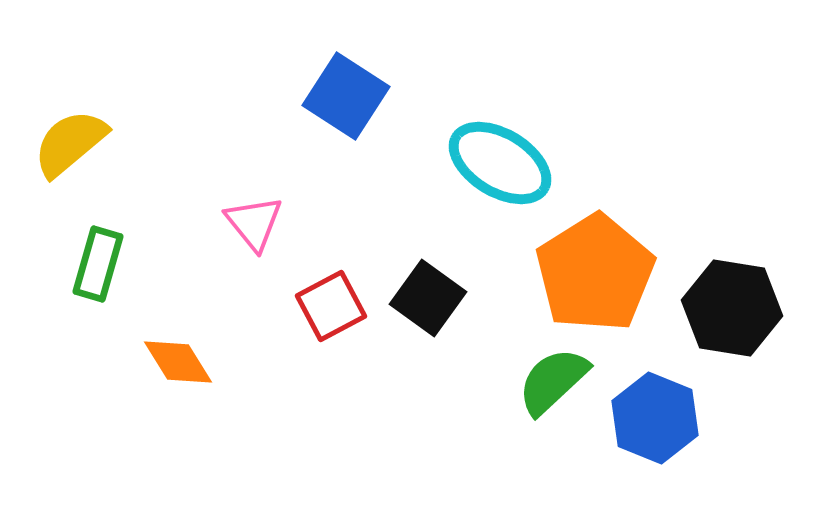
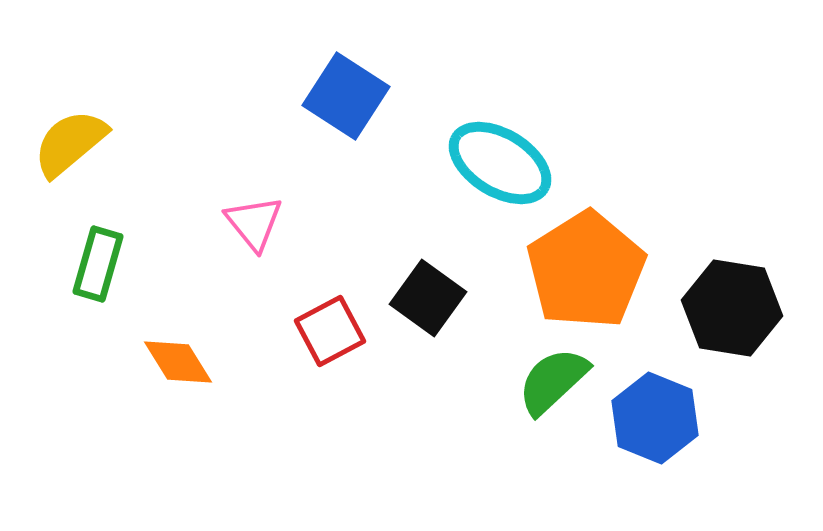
orange pentagon: moved 9 px left, 3 px up
red square: moved 1 px left, 25 px down
